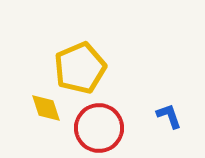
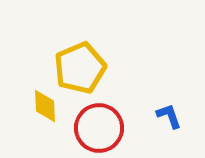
yellow diamond: moved 1 px left, 2 px up; rotated 16 degrees clockwise
